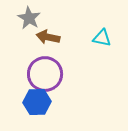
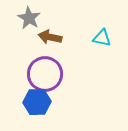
brown arrow: moved 2 px right
